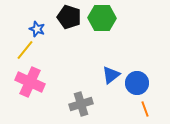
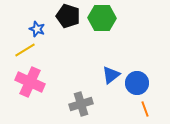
black pentagon: moved 1 px left, 1 px up
yellow line: rotated 20 degrees clockwise
